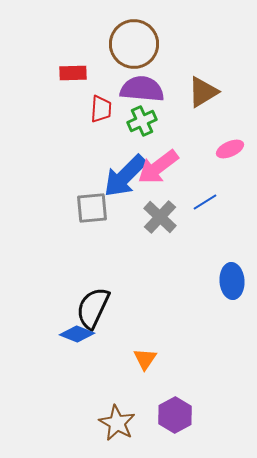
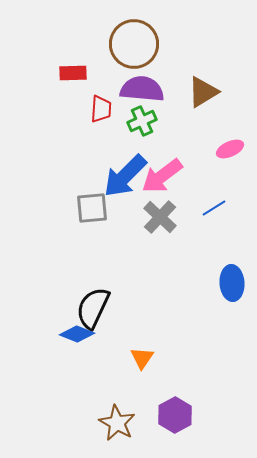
pink arrow: moved 4 px right, 9 px down
blue line: moved 9 px right, 6 px down
blue ellipse: moved 2 px down
orange triangle: moved 3 px left, 1 px up
